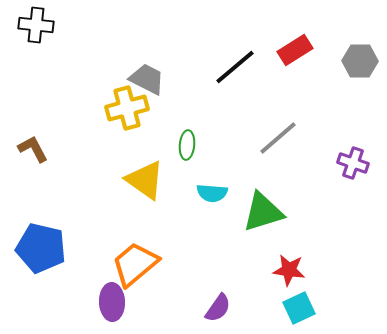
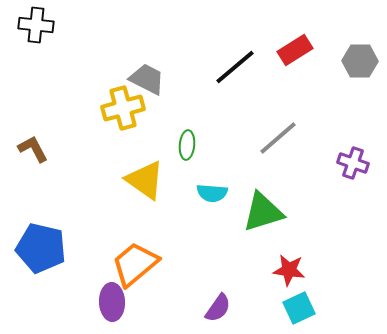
yellow cross: moved 4 px left
